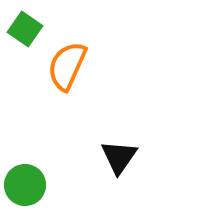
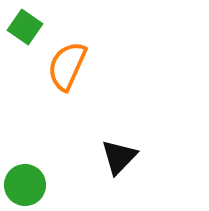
green square: moved 2 px up
black triangle: rotated 9 degrees clockwise
